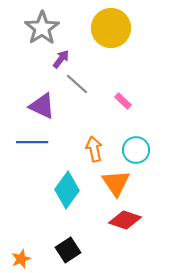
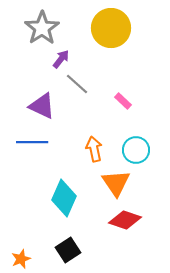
cyan diamond: moved 3 px left, 8 px down; rotated 12 degrees counterclockwise
